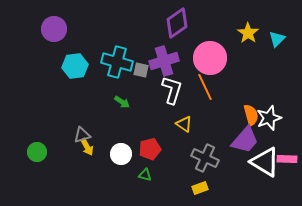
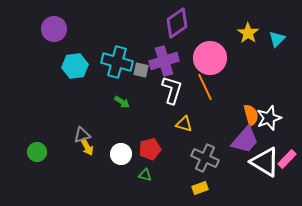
yellow triangle: rotated 18 degrees counterclockwise
pink rectangle: rotated 48 degrees counterclockwise
